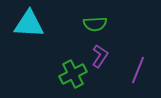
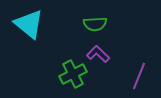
cyan triangle: rotated 36 degrees clockwise
purple L-shape: moved 2 px left, 2 px up; rotated 80 degrees counterclockwise
purple line: moved 1 px right, 6 px down
